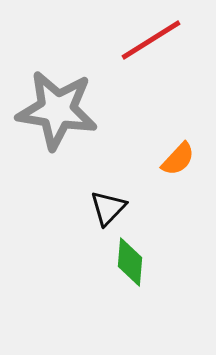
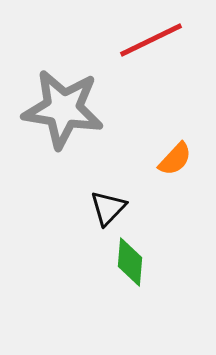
red line: rotated 6 degrees clockwise
gray star: moved 6 px right, 1 px up
orange semicircle: moved 3 px left
